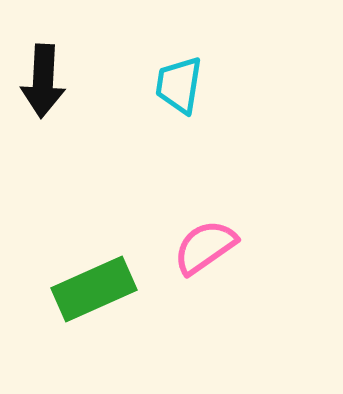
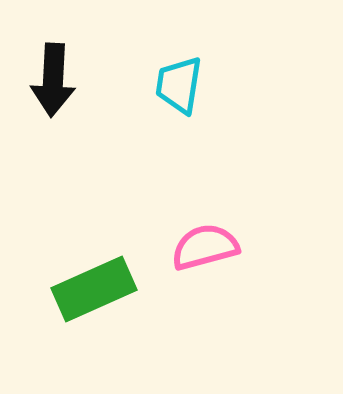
black arrow: moved 10 px right, 1 px up
pink semicircle: rotated 20 degrees clockwise
